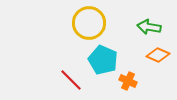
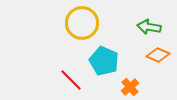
yellow circle: moved 7 px left
cyan pentagon: moved 1 px right, 1 px down
orange cross: moved 2 px right, 6 px down; rotated 24 degrees clockwise
